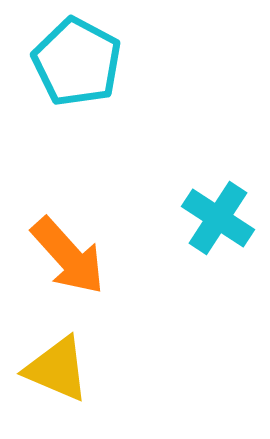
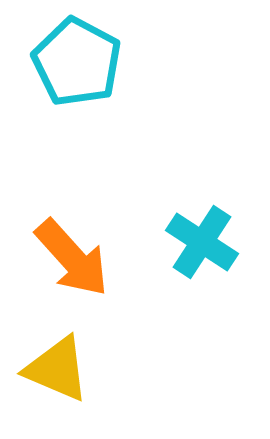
cyan cross: moved 16 px left, 24 px down
orange arrow: moved 4 px right, 2 px down
